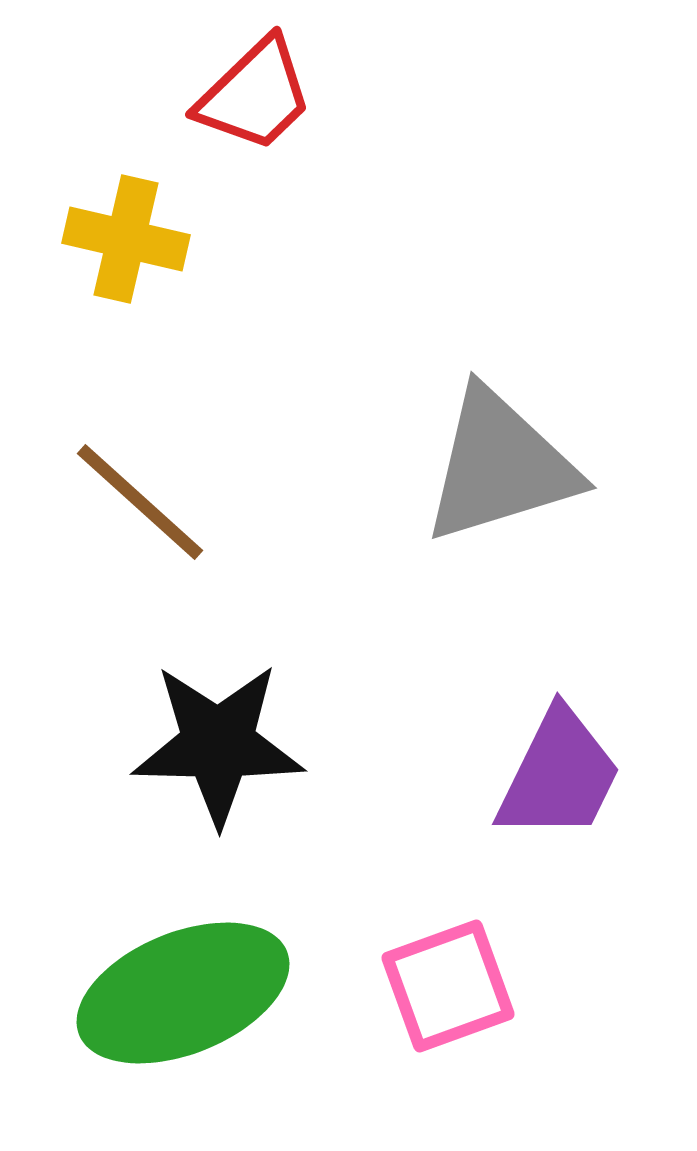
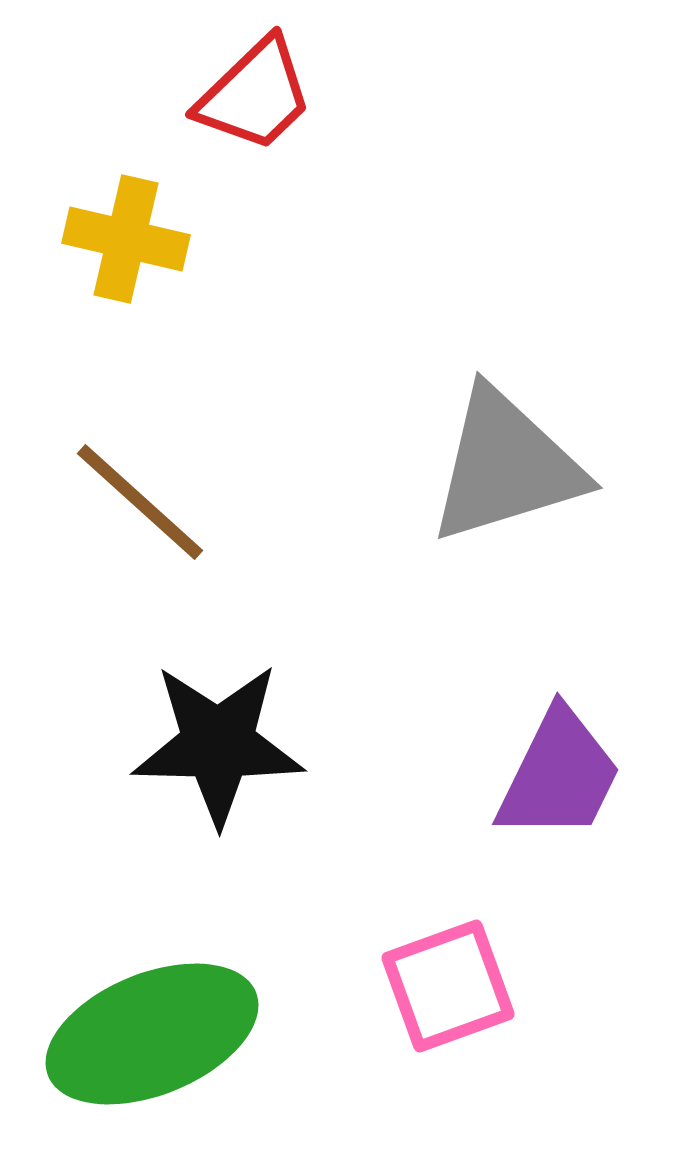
gray triangle: moved 6 px right
green ellipse: moved 31 px left, 41 px down
